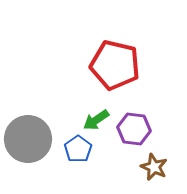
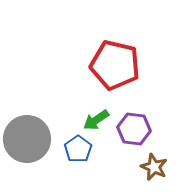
gray circle: moved 1 px left
